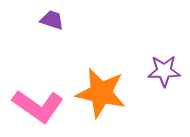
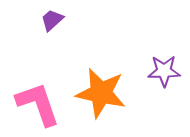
purple trapezoid: rotated 60 degrees counterclockwise
pink L-shape: moved 2 px up; rotated 144 degrees counterclockwise
